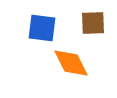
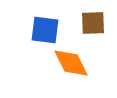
blue square: moved 3 px right, 2 px down
